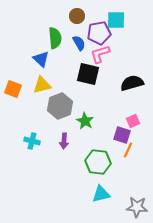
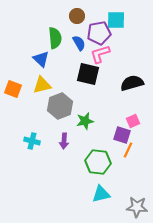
green star: rotated 30 degrees clockwise
